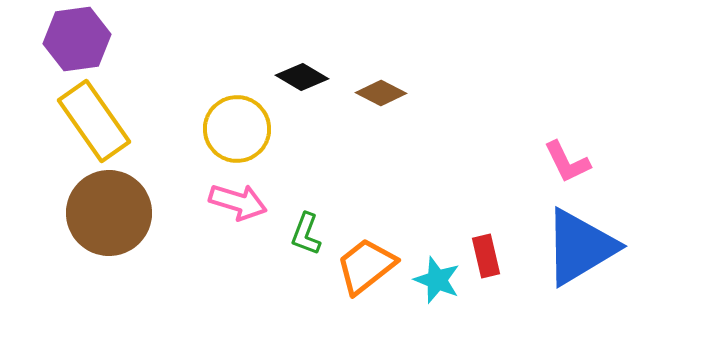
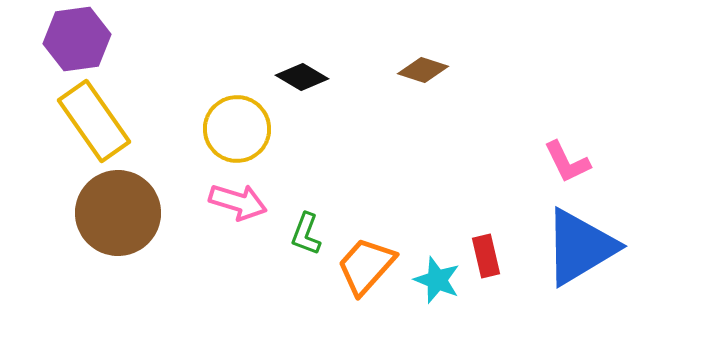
brown diamond: moved 42 px right, 23 px up; rotated 9 degrees counterclockwise
brown circle: moved 9 px right
orange trapezoid: rotated 10 degrees counterclockwise
